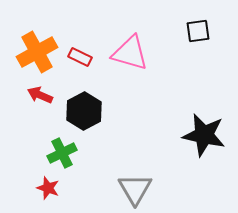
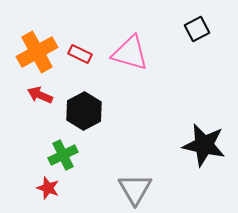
black square: moved 1 px left, 2 px up; rotated 20 degrees counterclockwise
red rectangle: moved 3 px up
black star: moved 10 px down
green cross: moved 1 px right, 2 px down
